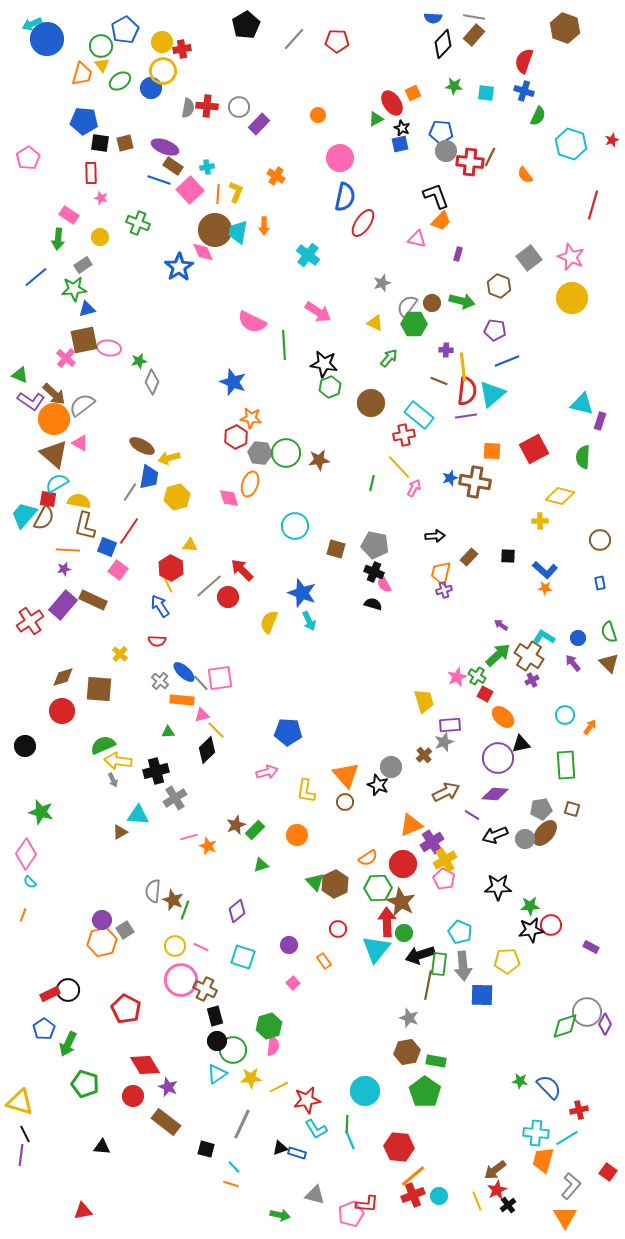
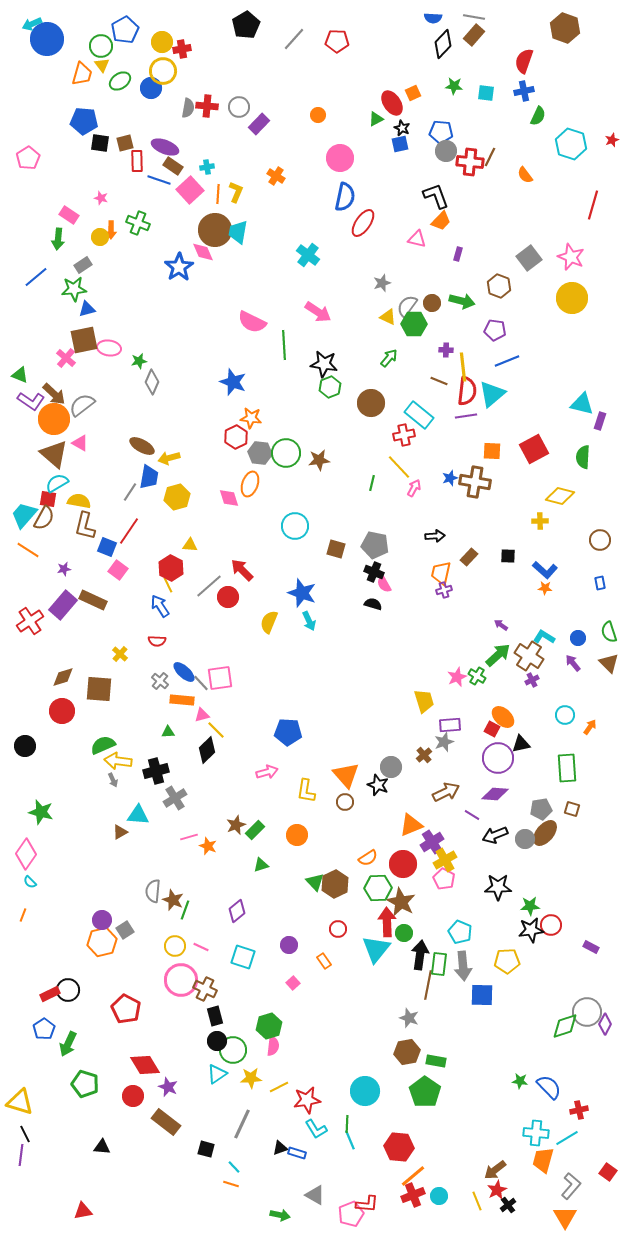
blue cross at (524, 91): rotated 30 degrees counterclockwise
red rectangle at (91, 173): moved 46 px right, 12 px up
orange arrow at (264, 226): moved 153 px left, 4 px down
yellow triangle at (375, 323): moved 13 px right, 6 px up
orange line at (68, 550): moved 40 px left; rotated 30 degrees clockwise
red square at (485, 694): moved 7 px right, 35 px down
green rectangle at (566, 765): moved 1 px right, 3 px down
black arrow at (420, 955): rotated 116 degrees clockwise
gray triangle at (315, 1195): rotated 15 degrees clockwise
